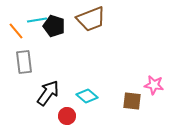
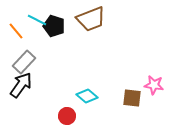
cyan line: rotated 36 degrees clockwise
gray rectangle: rotated 50 degrees clockwise
black arrow: moved 27 px left, 8 px up
brown square: moved 3 px up
